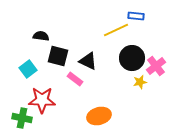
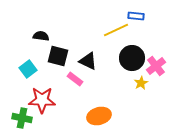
yellow star: moved 1 px right, 1 px down; rotated 16 degrees counterclockwise
